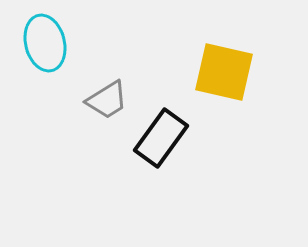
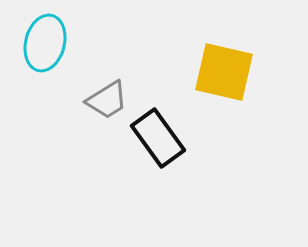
cyan ellipse: rotated 28 degrees clockwise
black rectangle: moved 3 px left; rotated 72 degrees counterclockwise
